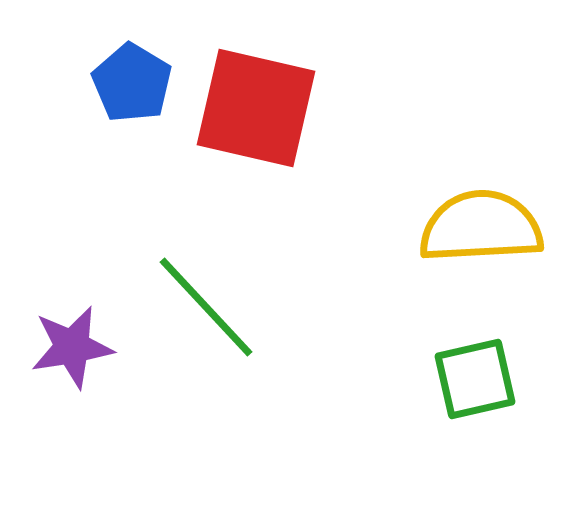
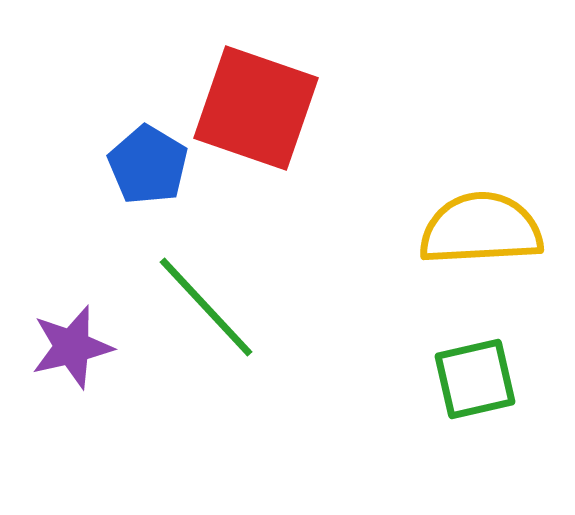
blue pentagon: moved 16 px right, 82 px down
red square: rotated 6 degrees clockwise
yellow semicircle: moved 2 px down
purple star: rotated 4 degrees counterclockwise
